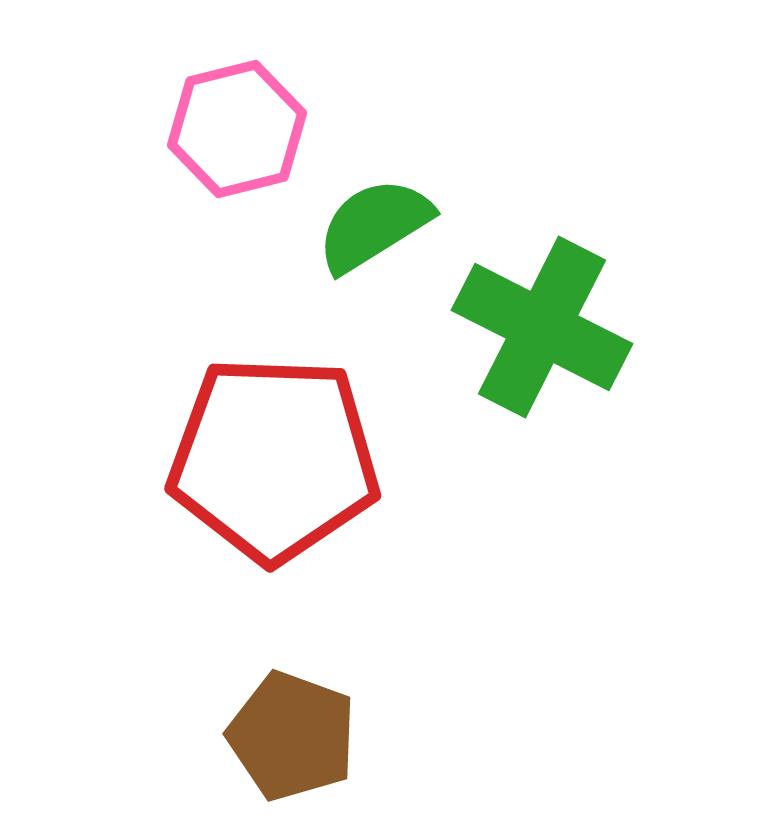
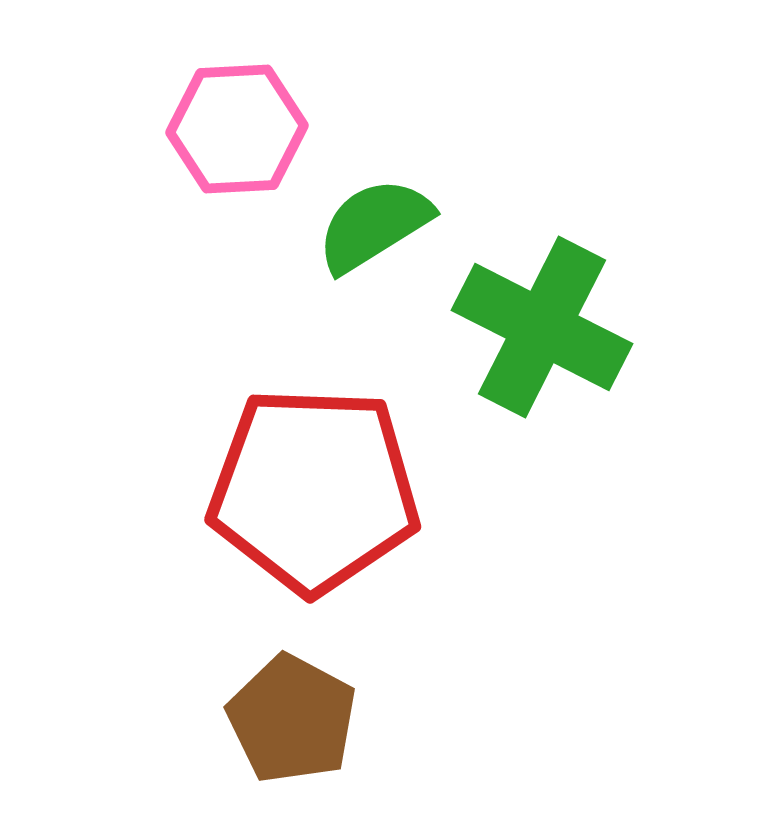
pink hexagon: rotated 11 degrees clockwise
red pentagon: moved 40 px right, 31 px down
brown pentagon: moved 17 px up; rotated 8 degrees clockwise
